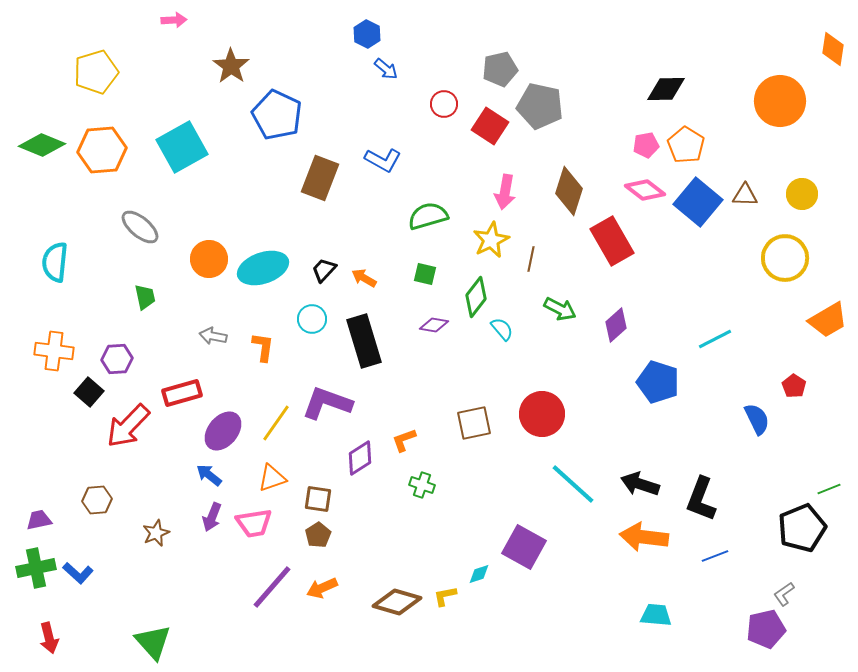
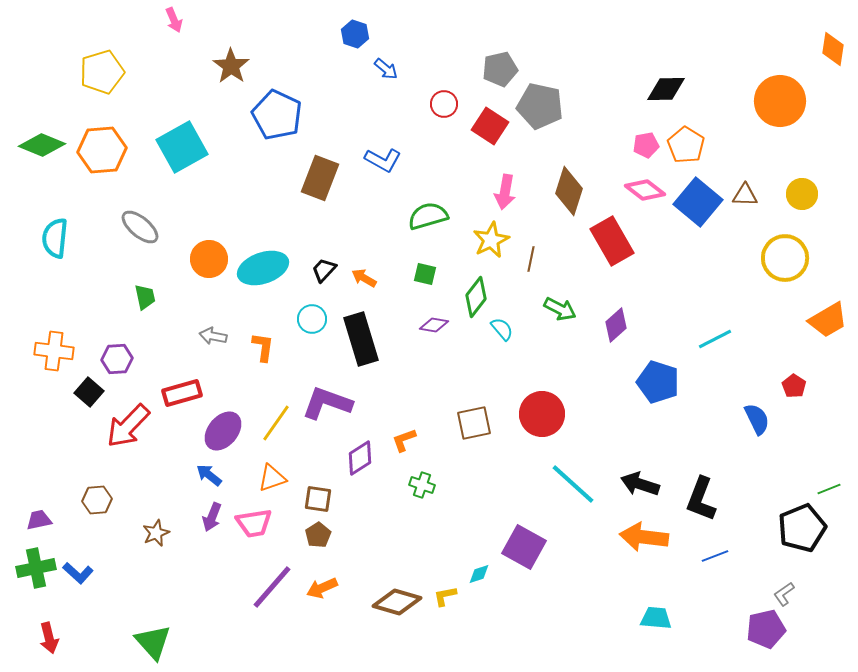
pink arrow at (174, 20): rotated 70 degrees clockwise
blue hexagon at (367, 34): moved 12 px left; rotated 8 degrees counterclockwise
yellow pentagon at (96, 72): moved 6 px right
cyan semicircle at (55, 262): moved 24 px up
black rectangle at (364, 341): moved 3 px left, 2 px up
cyan trapezoid at (656, 615): moved 3 px down
